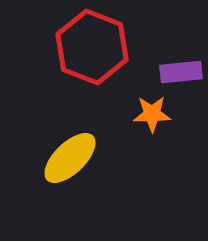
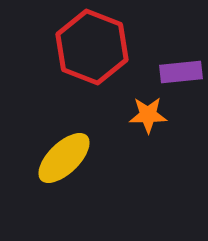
orange star: moved 4 px left, 1 px down
yellow ellipse: moved 6 px left
